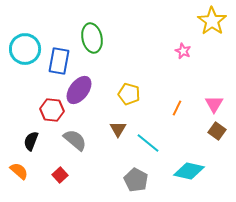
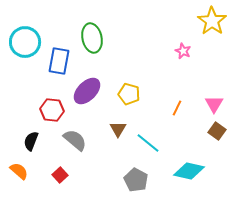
cyan circle: moved 7 px up
purple ellipse: moved 8 px right, 1 px down; rotated 8 degrees clockwise
